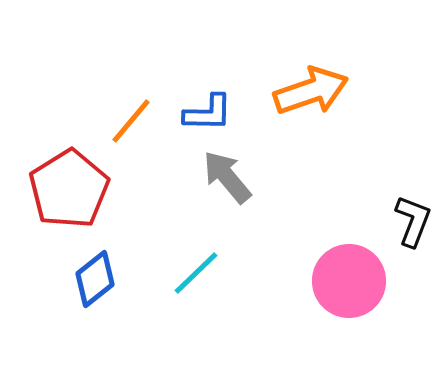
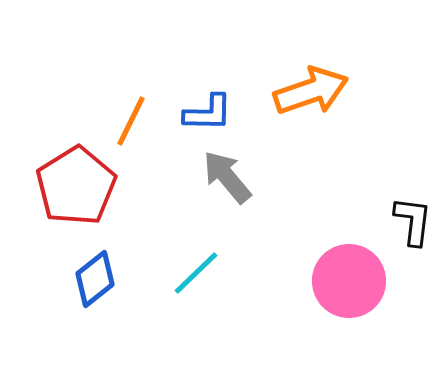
orange line: rotated 14 degrees counterclockwise
red pentagon: moved 7 px right, 3 px up
black L-shape: rotated 14 degrees counterclockwise
